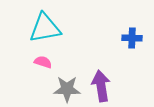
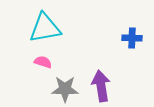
gray star: moved 2 px left
